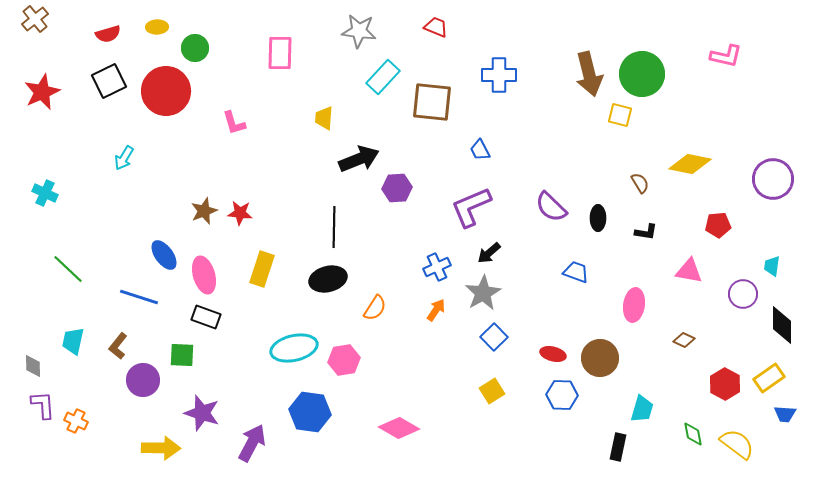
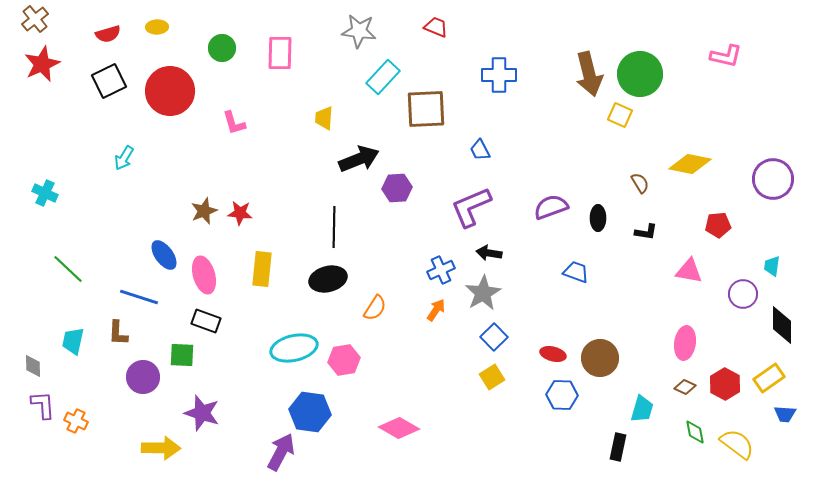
green circle at (195, 48): moved 27 px right
green circle at (642, 74): moved 2 px left
red circle at (166, 91): moved 4 px right
red star at (42, 92): moved 28 px up
brown square at (432, 102): moved 6 px left, 7 px down; rotated 9 degrees counterclockwise
yellow square at (620, 115): rotated 10 degrees clockwise
purple semicircle at (551, 207): rotated 116 degrees clockwise
black arrow at (489, 253): rotated 50 degrees clockwise
blue cross at (437, 267): moved 4 px right, 3 px down
yellow rectangle at (262, 269): rotated 12 degrees counterclockwise
pink ellipse at (634, 305): moved 51 px right, 38 px down
black rectangle at (206, 317): moved 4 px down
brown diamond at (684, 340): moved 1 px right, 47 px down
brown L-shape at (118, 346): moved 13 px up; rotated 36 degrees counterclockwise
purple circle at (143, 380): moved 3 px up
yellow square at (492, 391): moved 14 px up
green diamond at (693, 434): moved 2 px right, 2 px up
purple arrow at (252, 443): moved 29 px right, 9 px down
